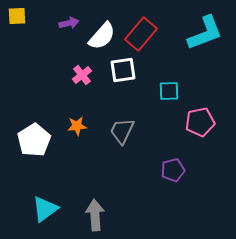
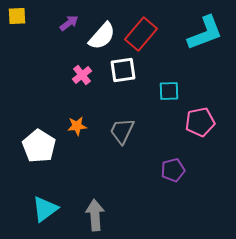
purple arrow: rotated 24 degrees counterclockwise
white pentagon: moved 5 px right, 6 px down; rotated 8 degrees counterclockwise
